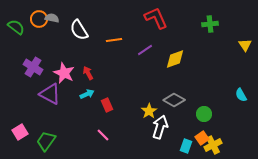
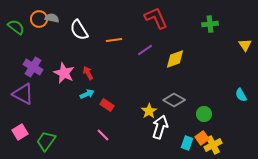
purple triangle: moved 27 px left
red rectangle: rotated 32 degrees counterclockwise
cyan rectangle: moved 1 px right, 3 px up
